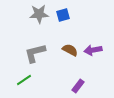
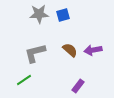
brown semicircle: rotated 14 degrees clockwise
